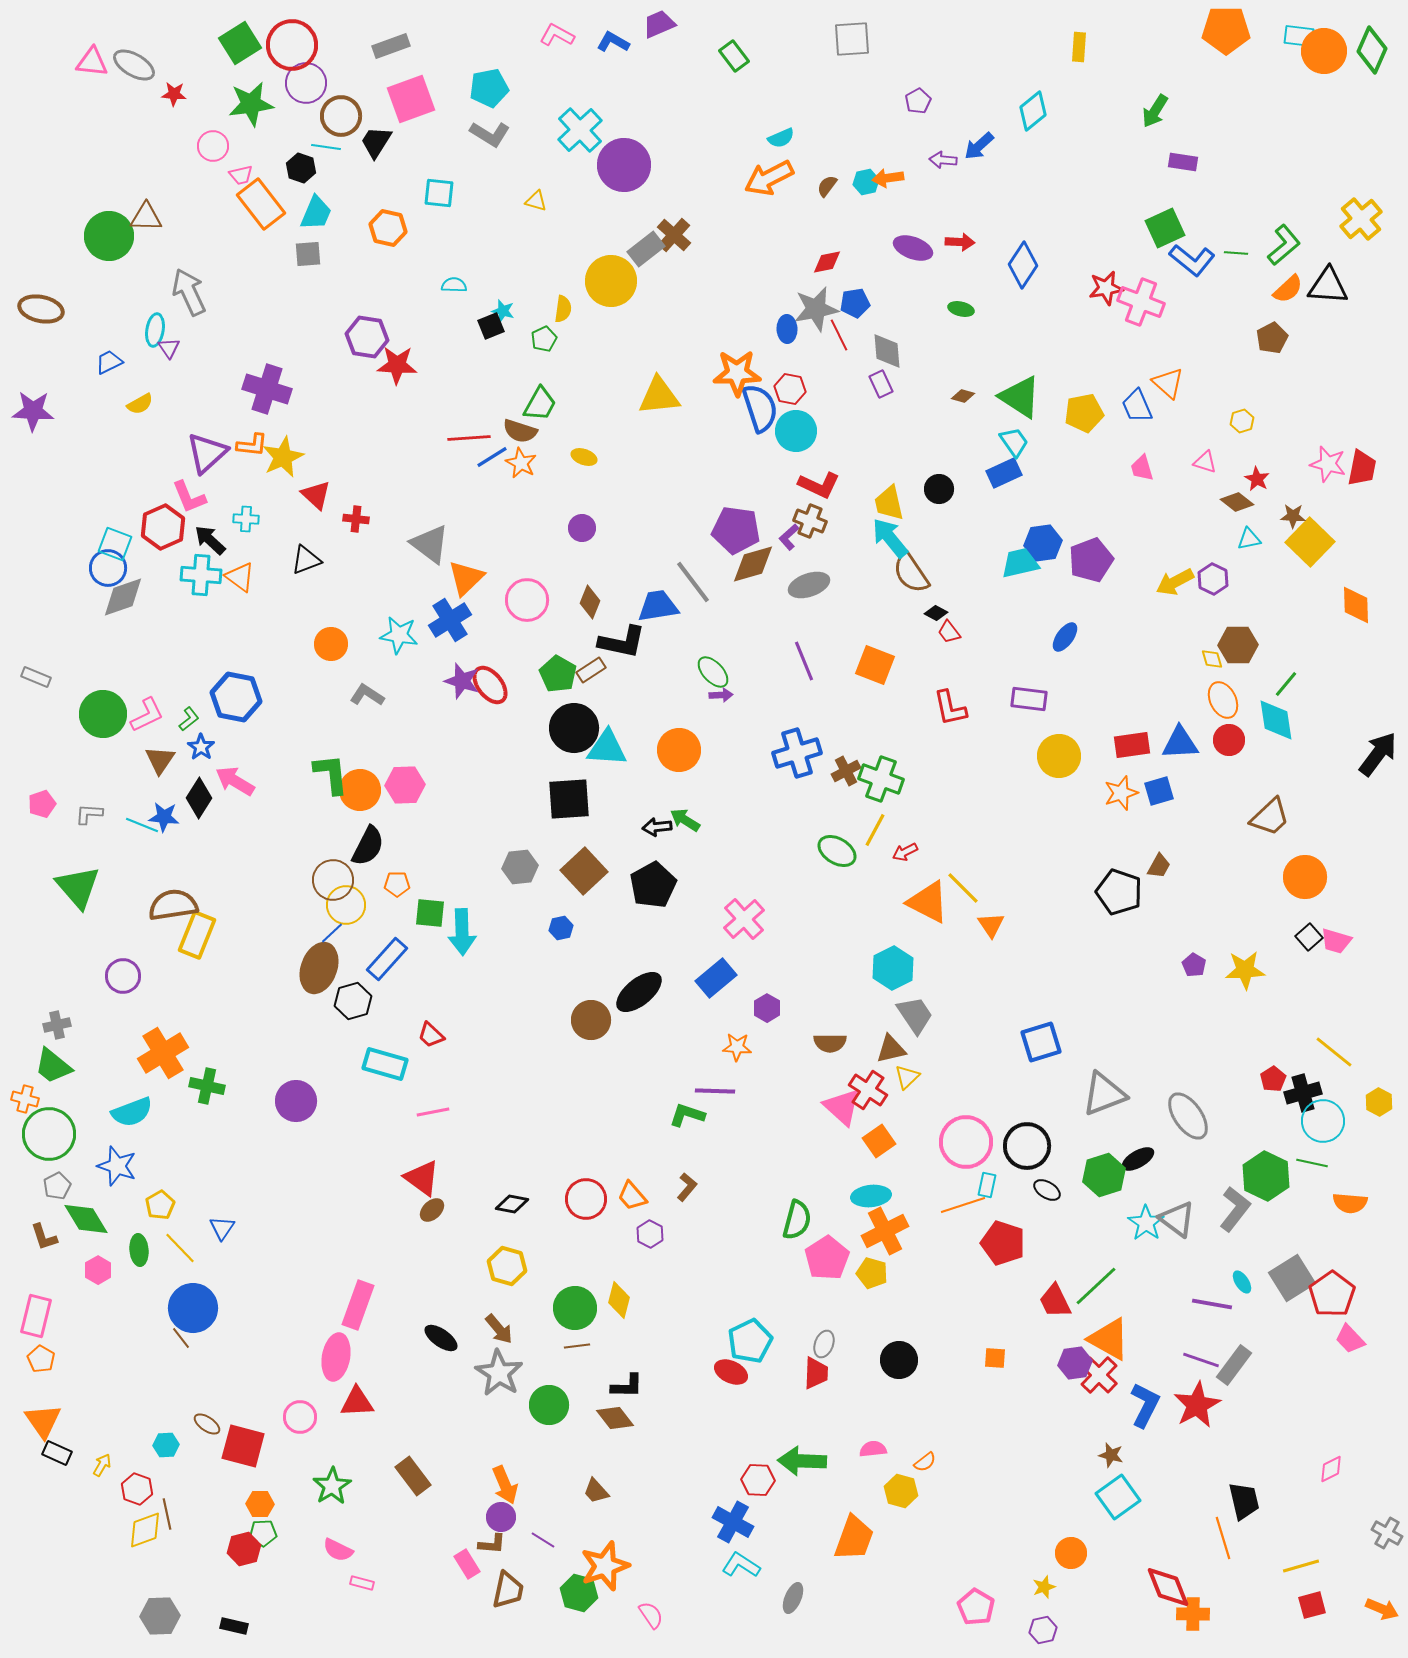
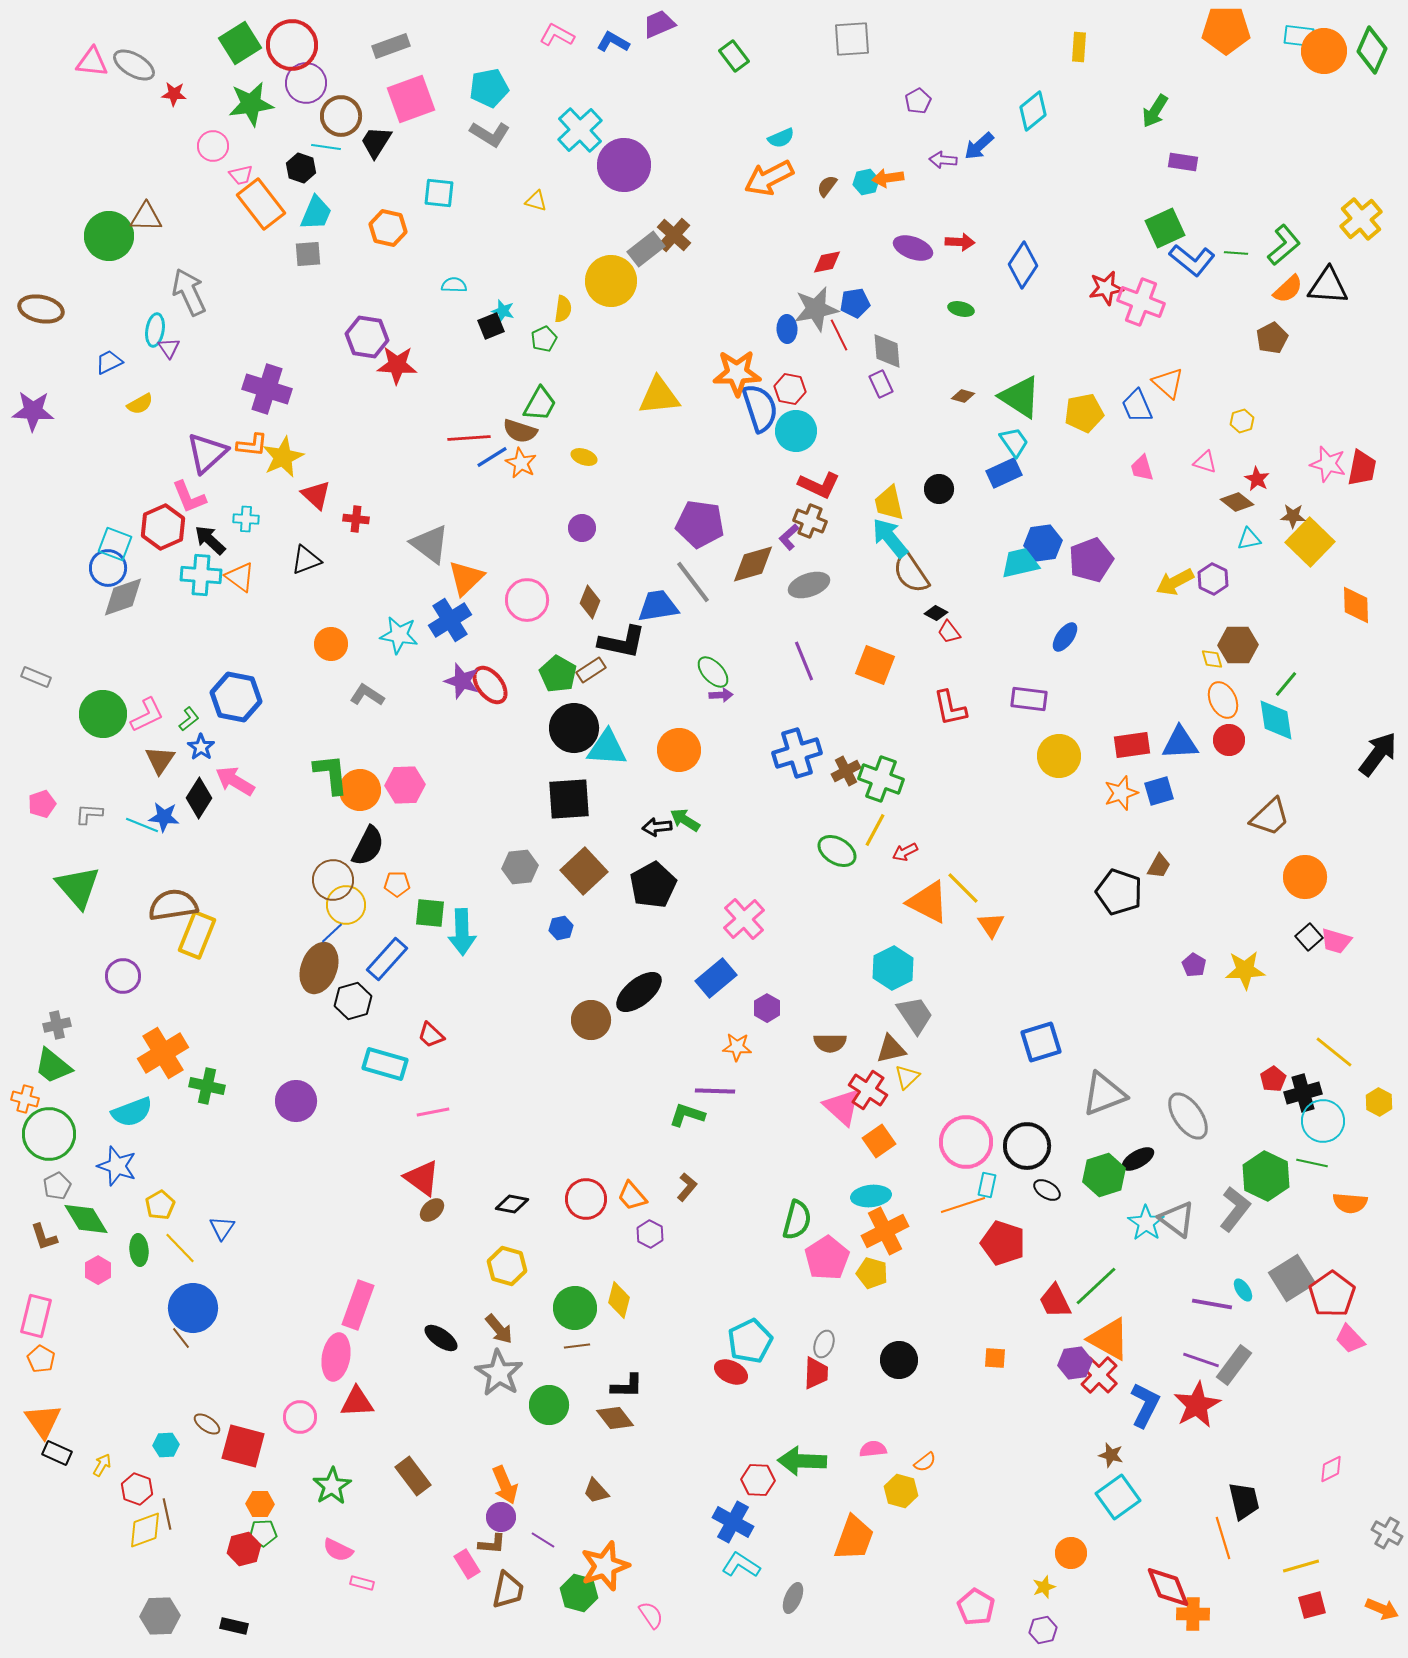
purple pentagon at (736, 530): moved 36 px left, 6 px up
cyan ellipse at (1242, 1282): moved 1 px right, 8 px down
